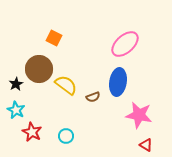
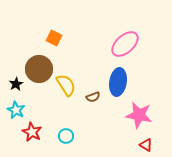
yellow semicircle: rotated 20 degrees clockwise
